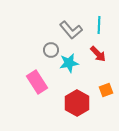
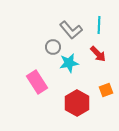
gray circle: moved 2 px right, 3 px up
